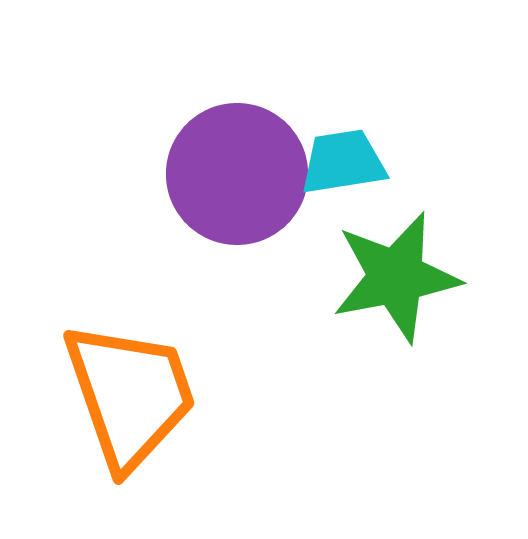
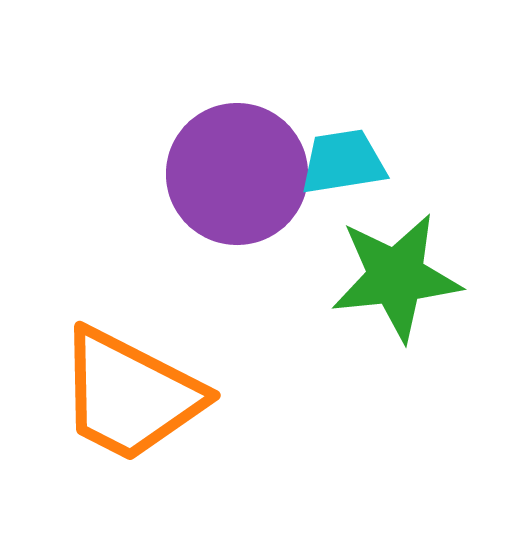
green star: rotated 5 degrees clockwise
orange trapezoid: rotated 136 degrees clockwise
